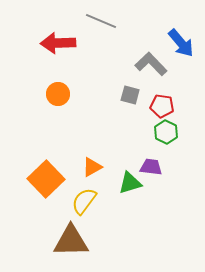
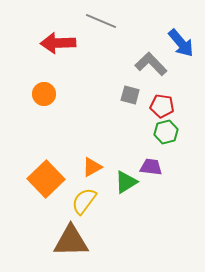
orange circle: moved 14 px left
green hexagon: rotated 20 degrees clockwise
green triangle: moved 4 px left, 1 px up; rotated 15 degrees counterclockwise
